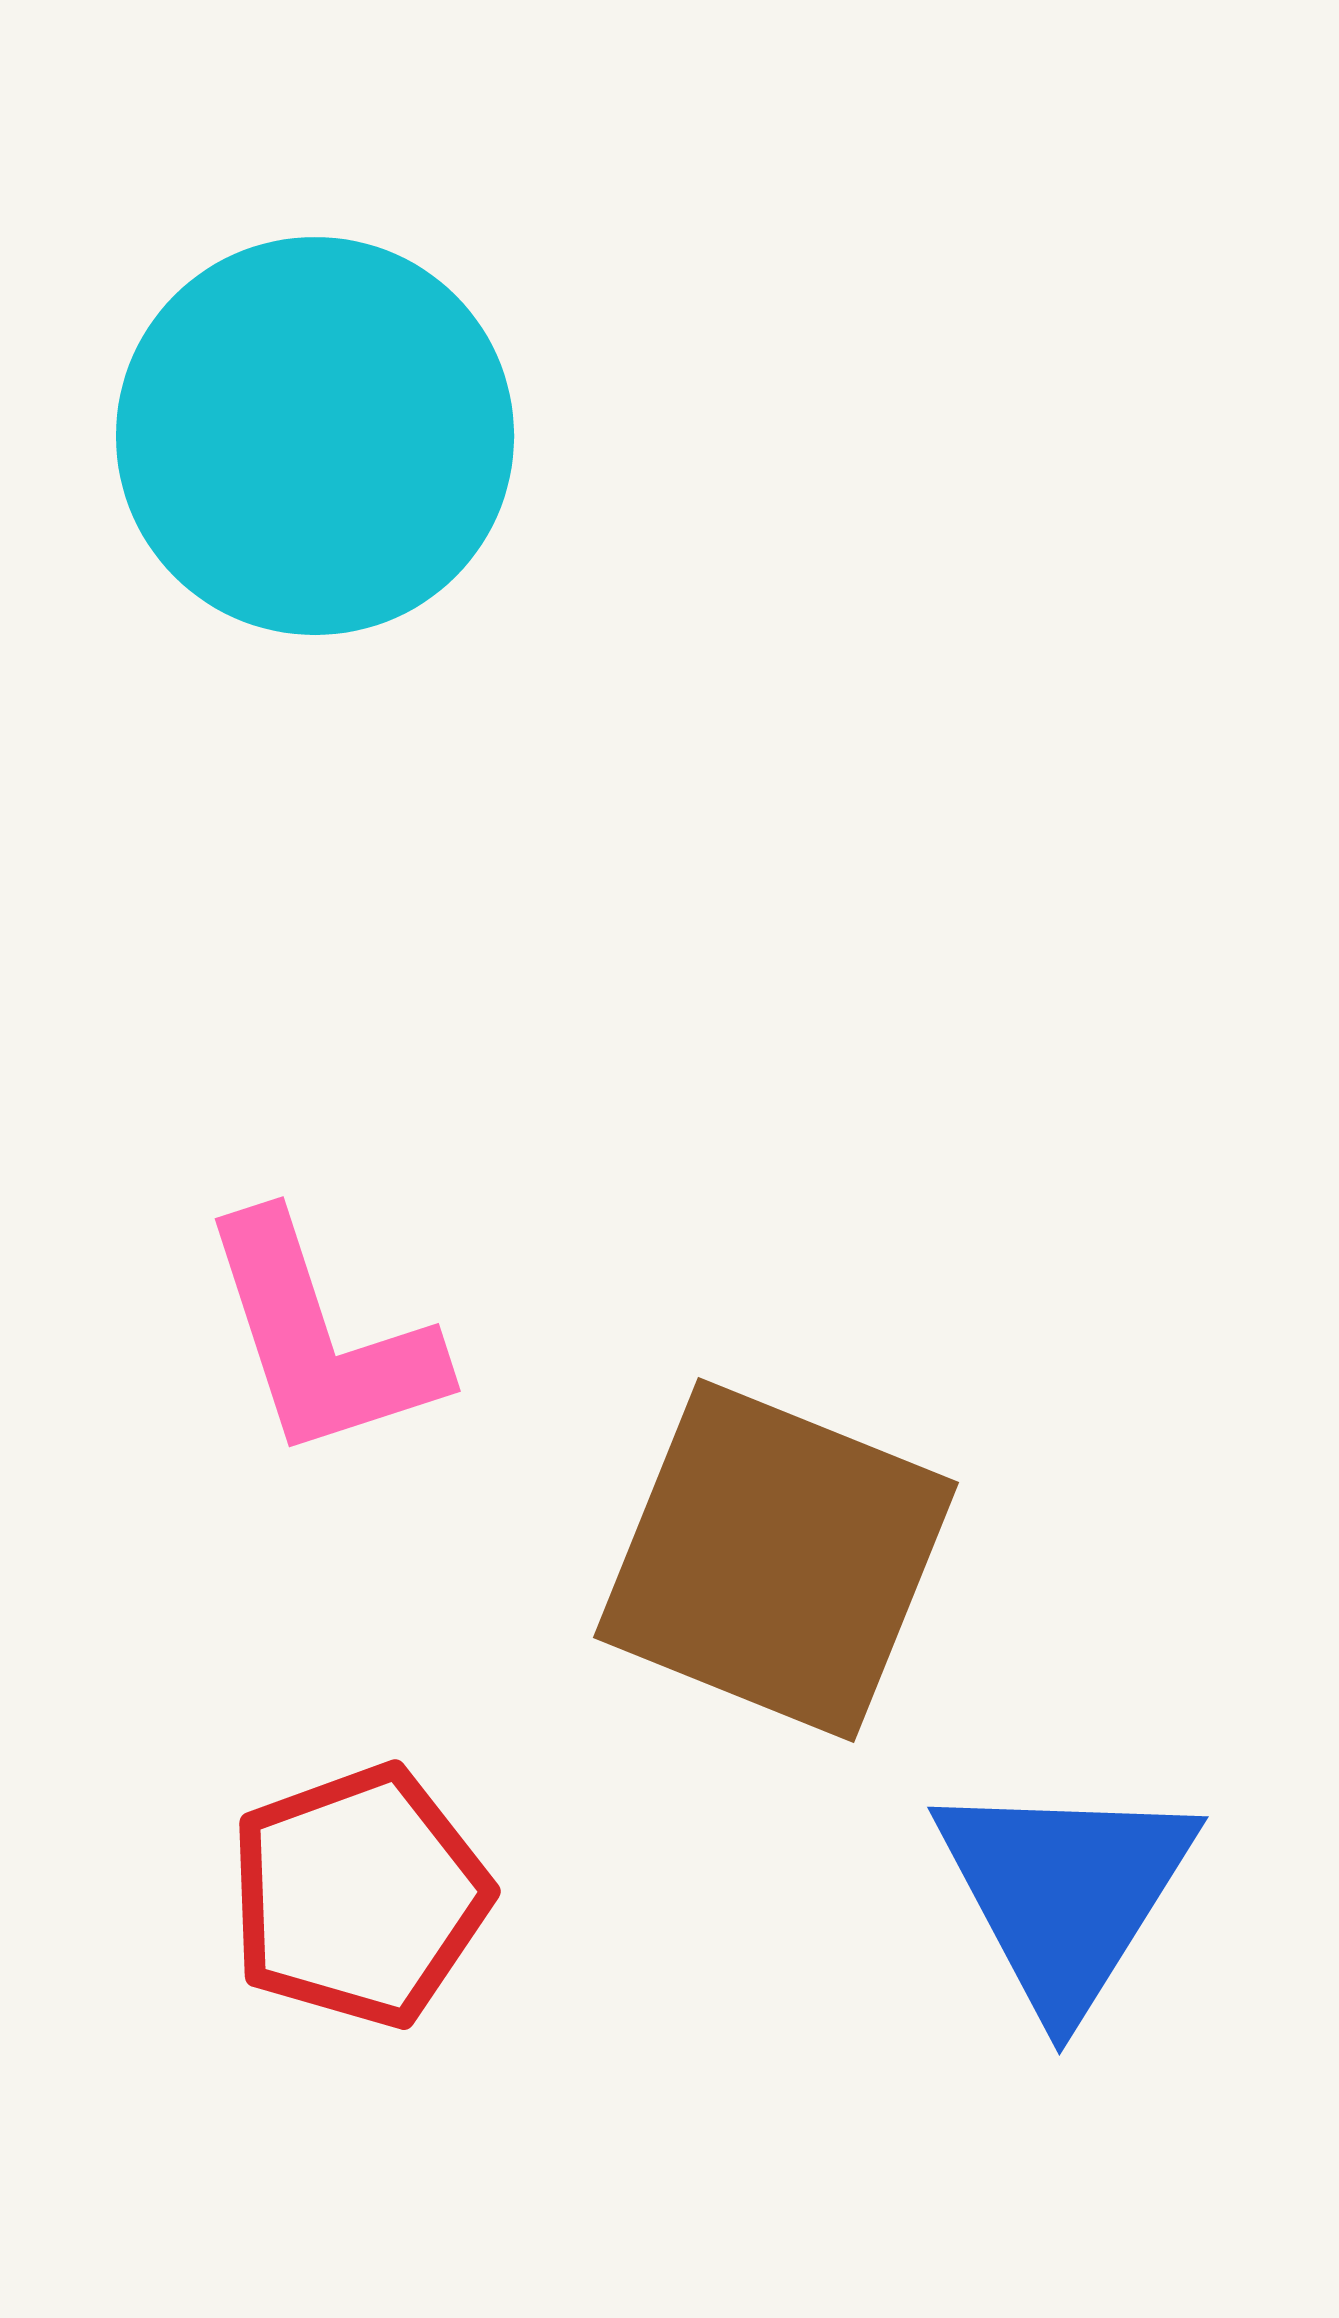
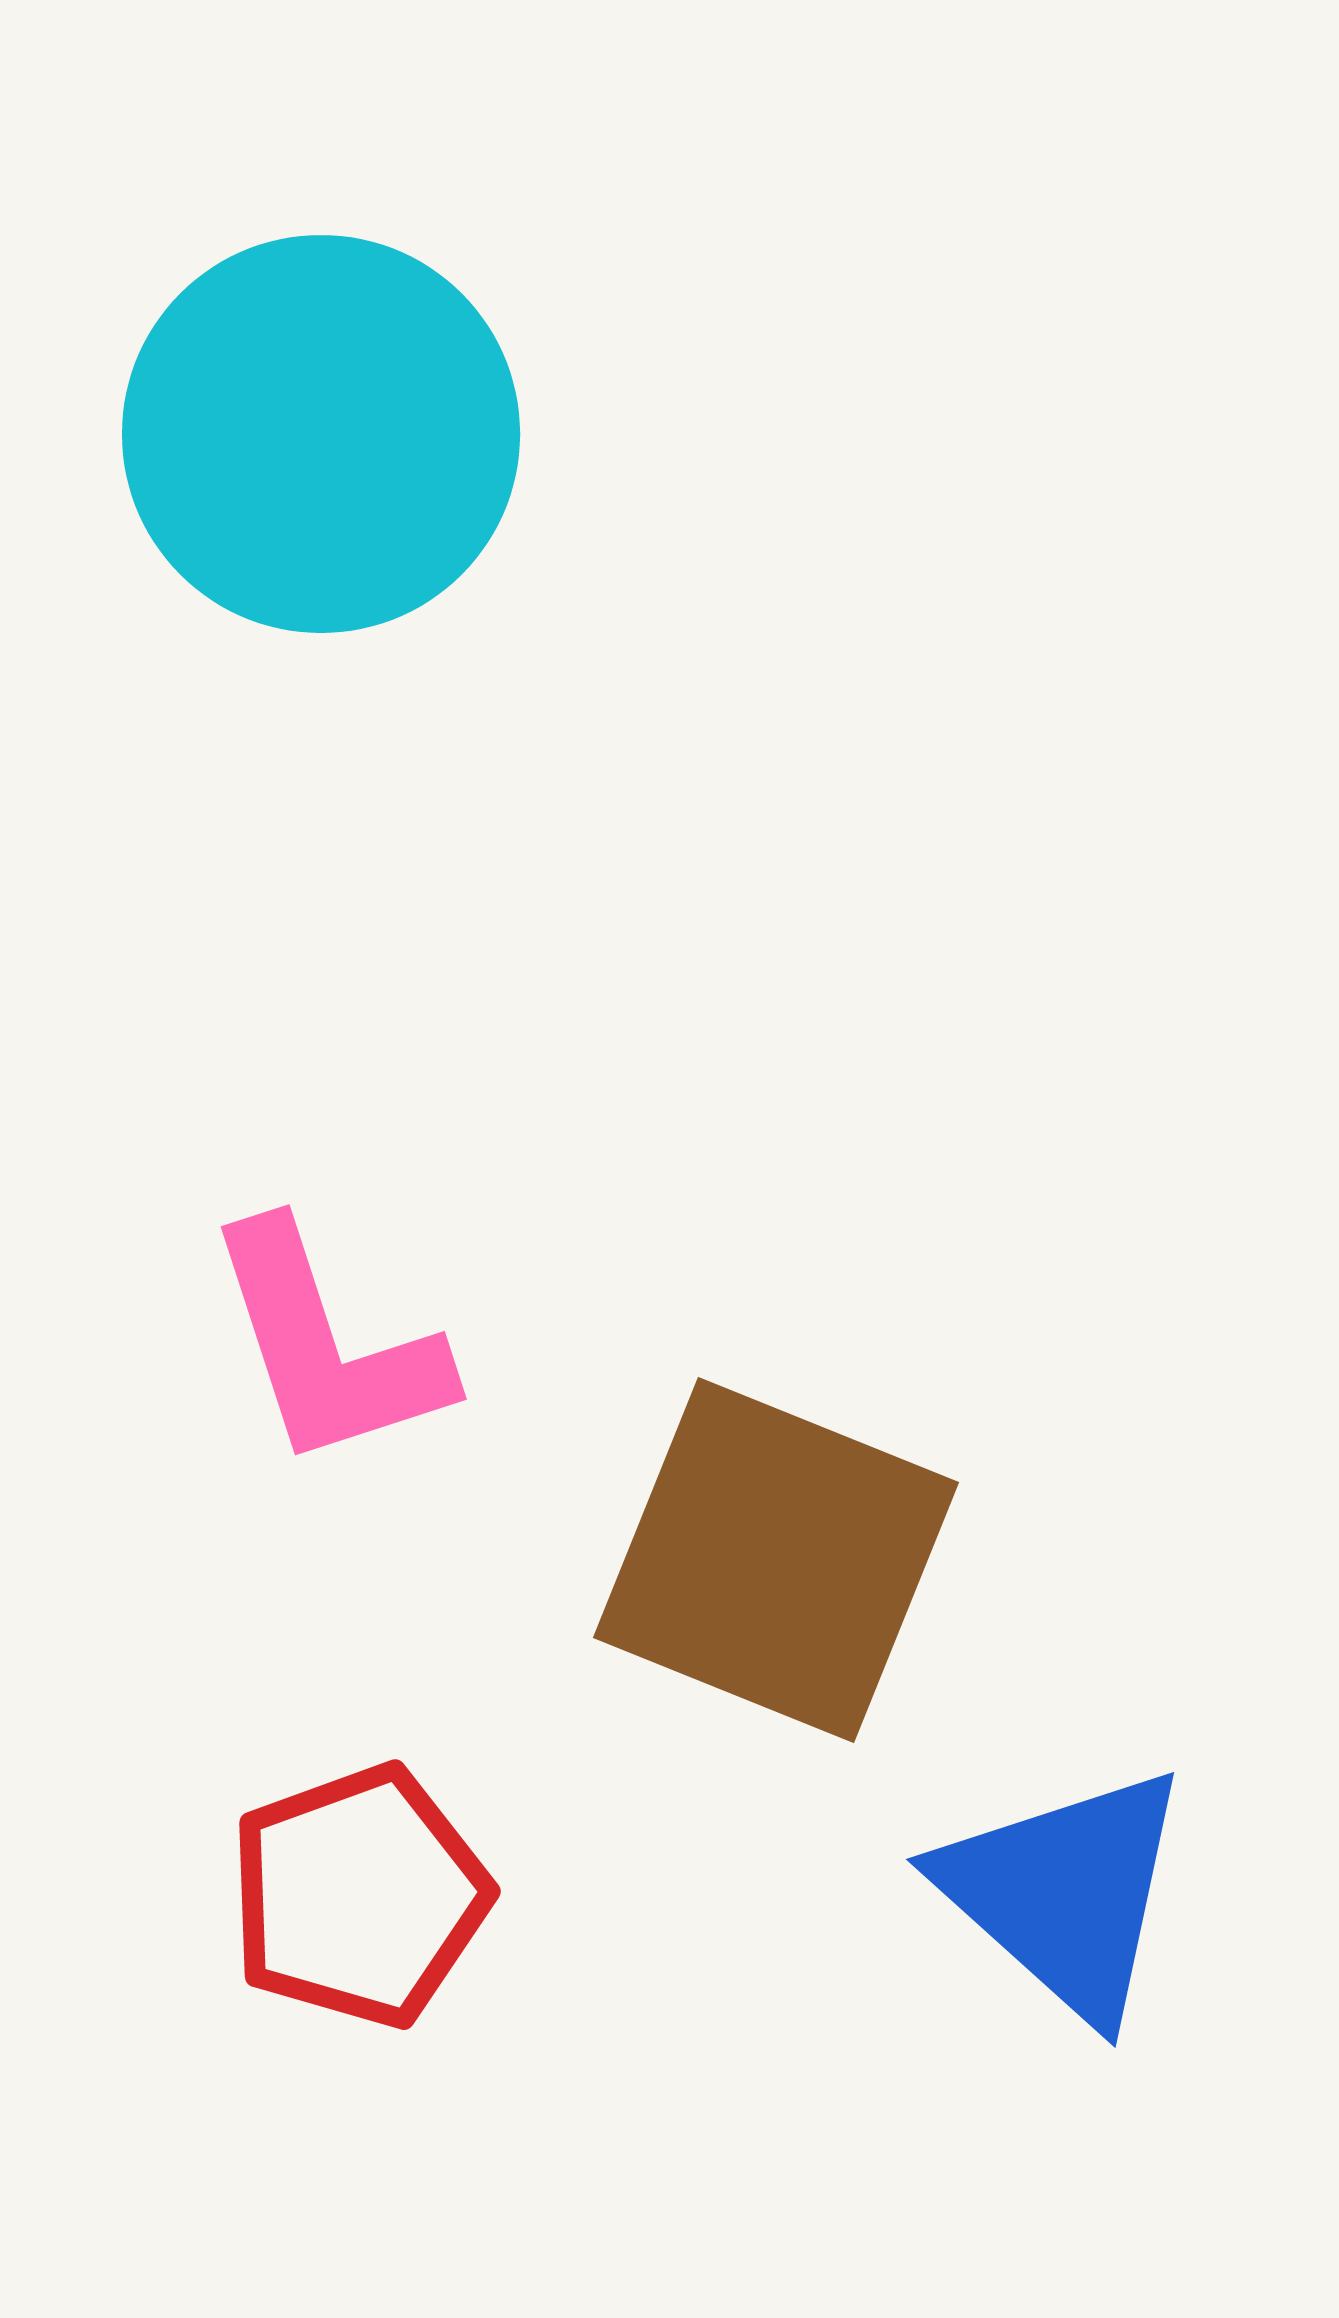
cyan circle: moved 6 px right, 2 px up
pink L-shape: moved 6 px right, 8 px down
blue triangle: rotated 20 degrees counterclockwise
